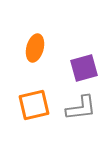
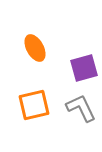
orange ellipse: rotated 44 degrees counterclockwise
gray L-shape: rotated 108 degrees counterclockwise
